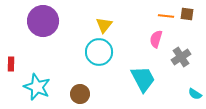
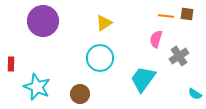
yellow triangle: moved 2 px up; rotated 18 degrees clockwise
cyan circle: moved 1 px right, 6 px down
gray cross: moved 2 px left, 1 px up
cyan trapezoid: rotated 116 degrees counterclockwise
